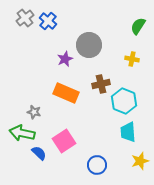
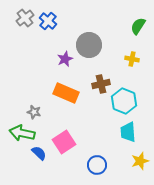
pink square: moved 1 px down
